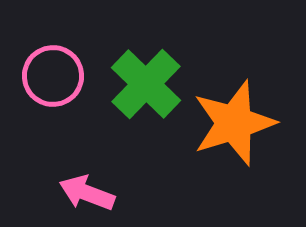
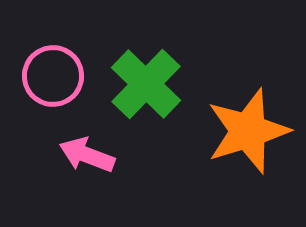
orange star: moved 14 px right, 8 px down
pink arrow: moved 38 px up
